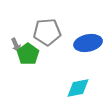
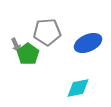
blue ellipse: rotated 12 degrees counterclockwise
